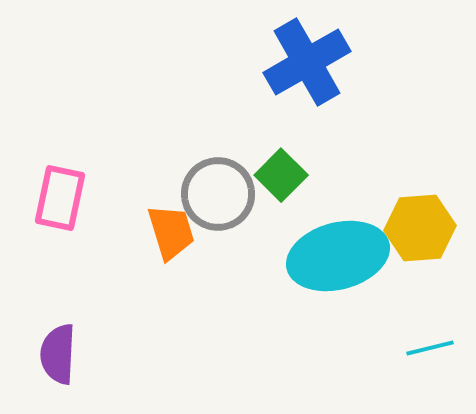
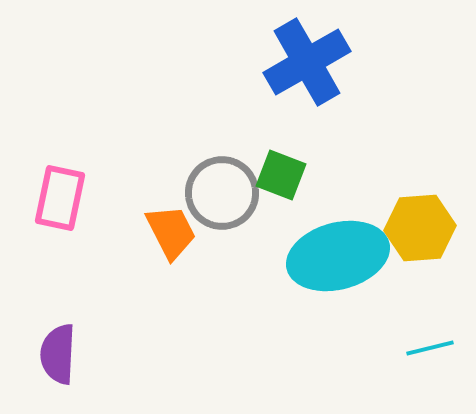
green square: rotated 24 degrees counterclockwise
gray circle: moved 4 px right, 1 px up
orange trapezoid: rotated 10 degrees counterclockwise
